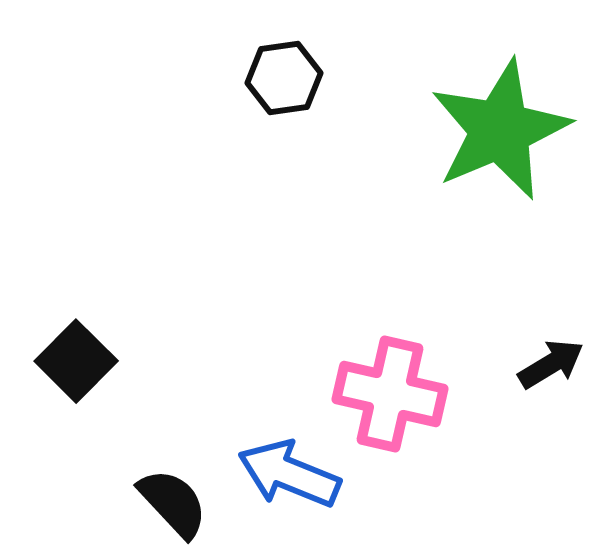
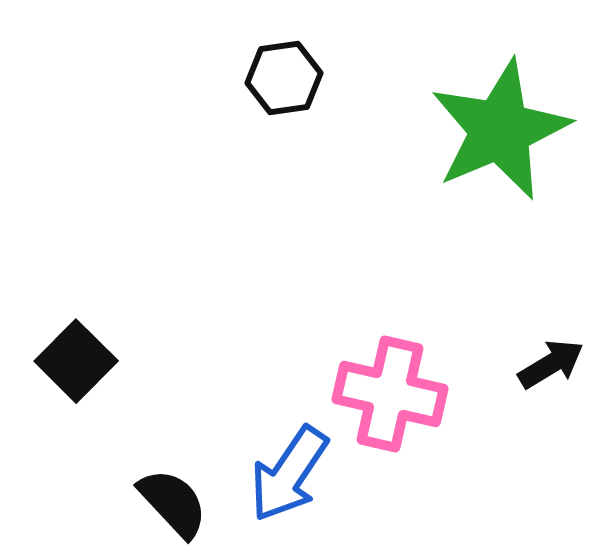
blue arrow: rotated 78 degrees counterclockwise
